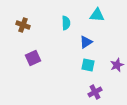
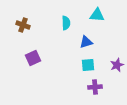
blue triangle: rotated 16 degrees clockwise
cyan square: rotated 16 degrees counterclockwise
purple cross: moved 5 px up; rotated 24 degrees clockwise
